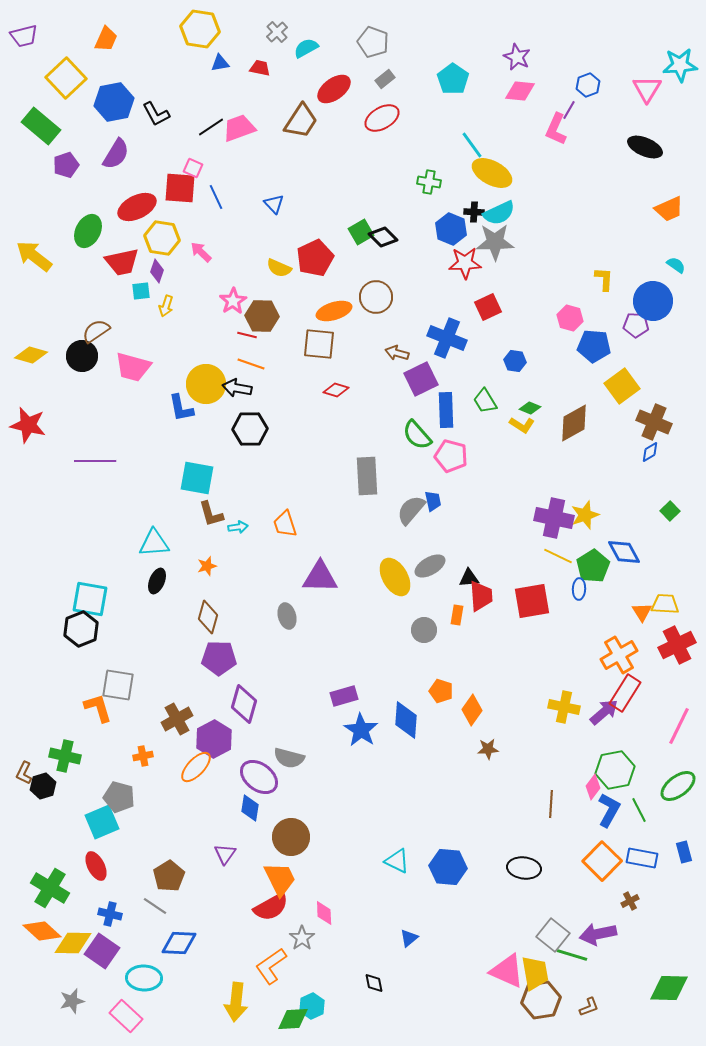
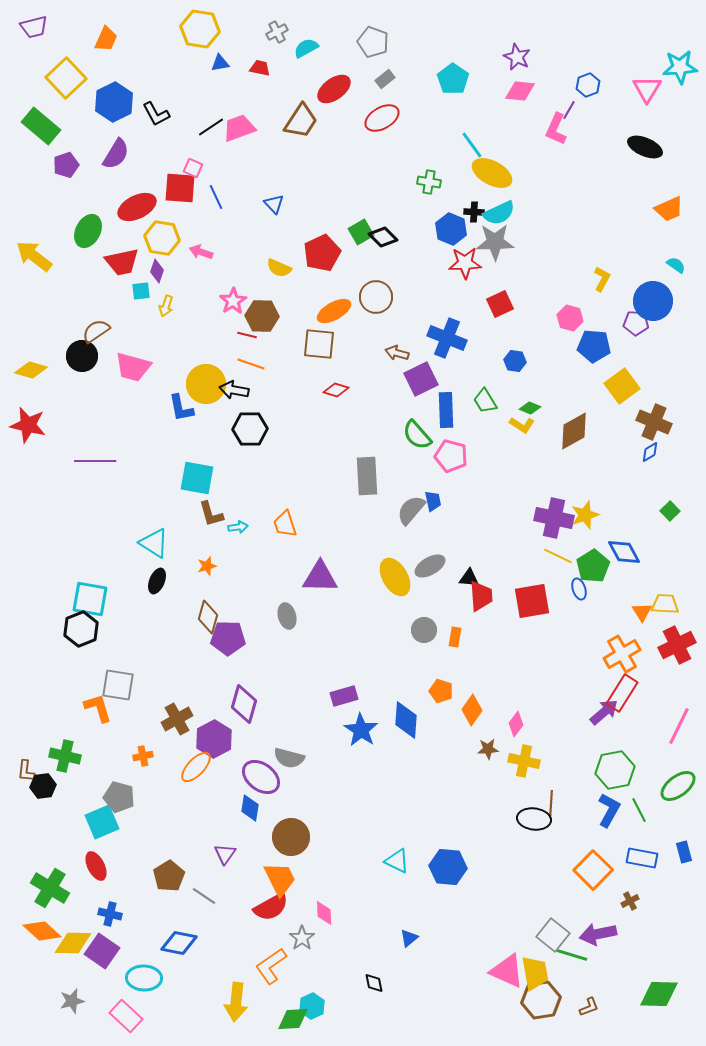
gray cross at (277, 32): rotated 15 degrees clockwise
purple trapezoid at (24, 36): moved 10 px right, 9 px up
cyan star at (680, 65): moved 2 px down
blue hexagon at (114, 102): rotated 15 degrees counterclockwise
pink arrow at (201, 252): rotated 25 degrees counterclockwise
red pentagon at (315, 258): moved 7 px right, 5 px up
yellow L-shape at (604, 279): moved 2 px left; rotated 25 degrees clockwise
red square at (488, 307): moved 12 px right, 3 px up
orange ellipse at (334, 311): rotated 12 degrees counterclockwise
purple pentagon at (636, 325): moved 2 px up
yellow diamond at (31, 355): moved 15 px down
black arrow at (237, 388): moved 3 px left, 2 px down
brown diamond at (574, 423): moved 8 px down
cyan triangle at (154, 543): rotated 36 degrees clockwise
black triangle at (469, 578): rotated 10 degrees clockwise
blue ellipse at (579, 589): rotated 20 degrees counterclockwise
orange rectangle at (457, 615): moved 2 px left, 22 px down
orange cross at (619, 655): moved 3 px right, 1 px up
purple pentagon at (219, 658): moved 9 px right, 20 px up
red rectangle at (625, 693): moved 3 px left
yellow cross at (564, 707): moved 40 px left, 54 px down
brown L-shape at (24, 773): moved 2 px right, 2 px up; rotated 20 degrees counterclockwise
purple ellipse at (259, 777): moved 2 px right
black hexagon at (43, 786): rotated 10 degrees clockwise
pink diamond at (593, 787): moved 77 px left, 63 px up
orange square at (602, 861): moved 9 px left, 9 px down
black ellipse at (524, 868): moved 10 px right, 49 px up
gray line at (155, 906): moved 49 px right, 10 px up
blue diamond at (179, 943): rotated 9 degrees clockwise
green diamond at (669, 988): moved 10 px left, 6 px down
